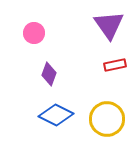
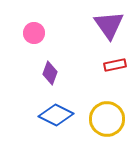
purple diamond: moved 1 px right, 1 px up
